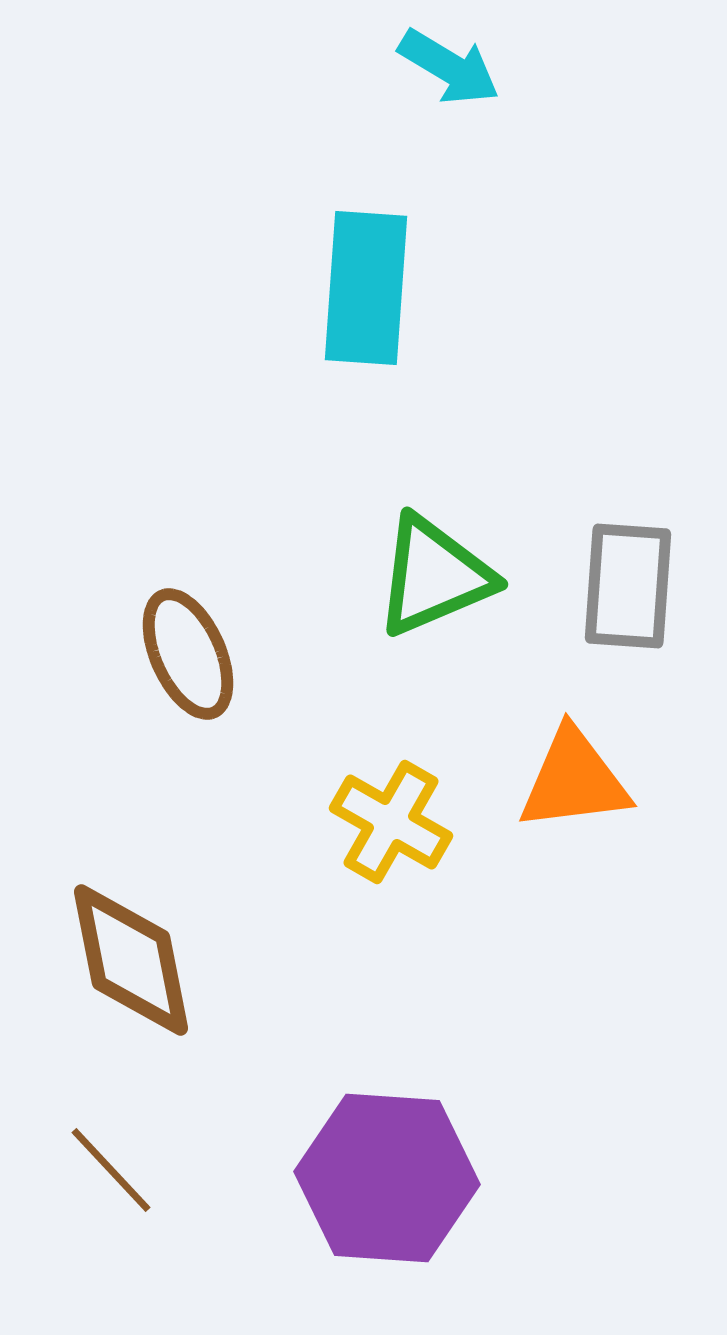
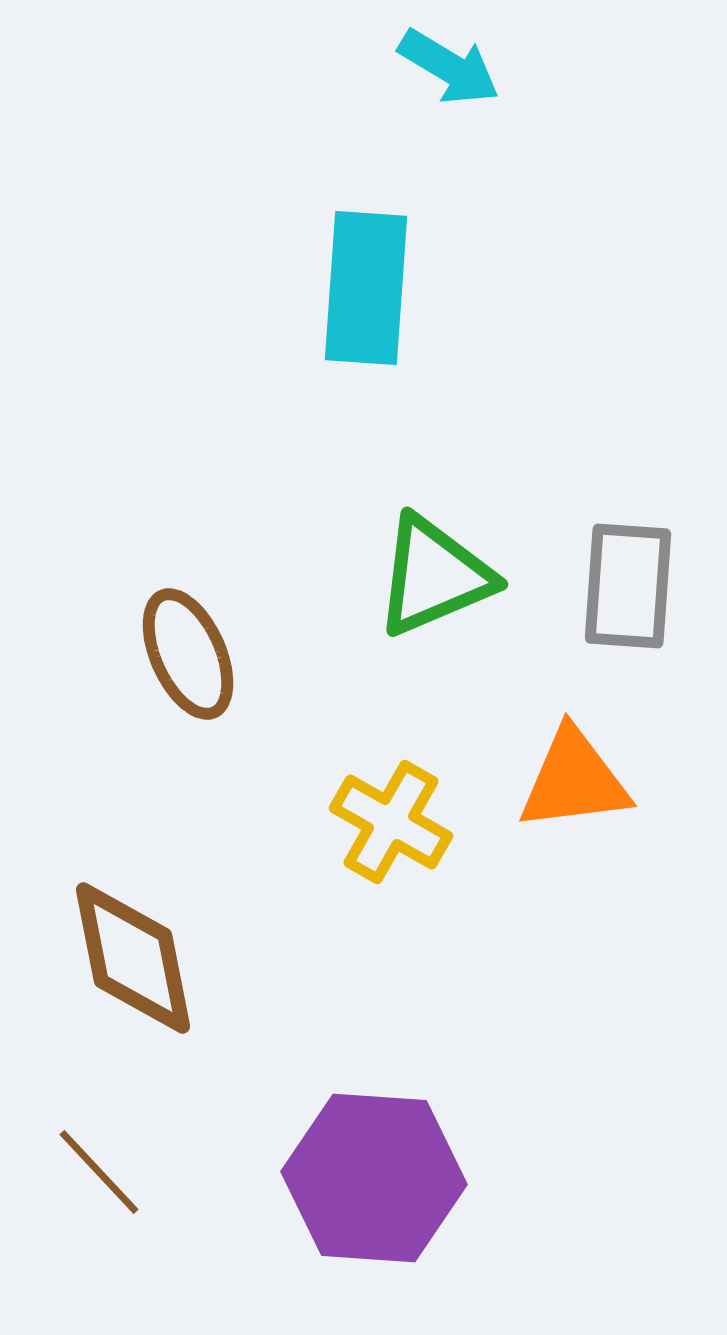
brown diamond: moved 2 px right, 2 px up
brown line: moved 12 px left, 2 px down
purple hexagon: moved 13 px left
